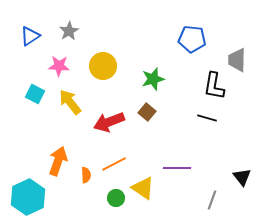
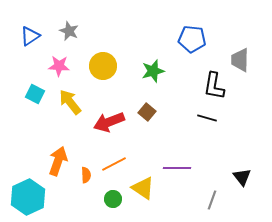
gray star: rotated 18 degrees counterclockwise
gray trapezoid: moved 3 px right
green star: moved 8 px up
green circle: moved 3 px left, 1 px down
